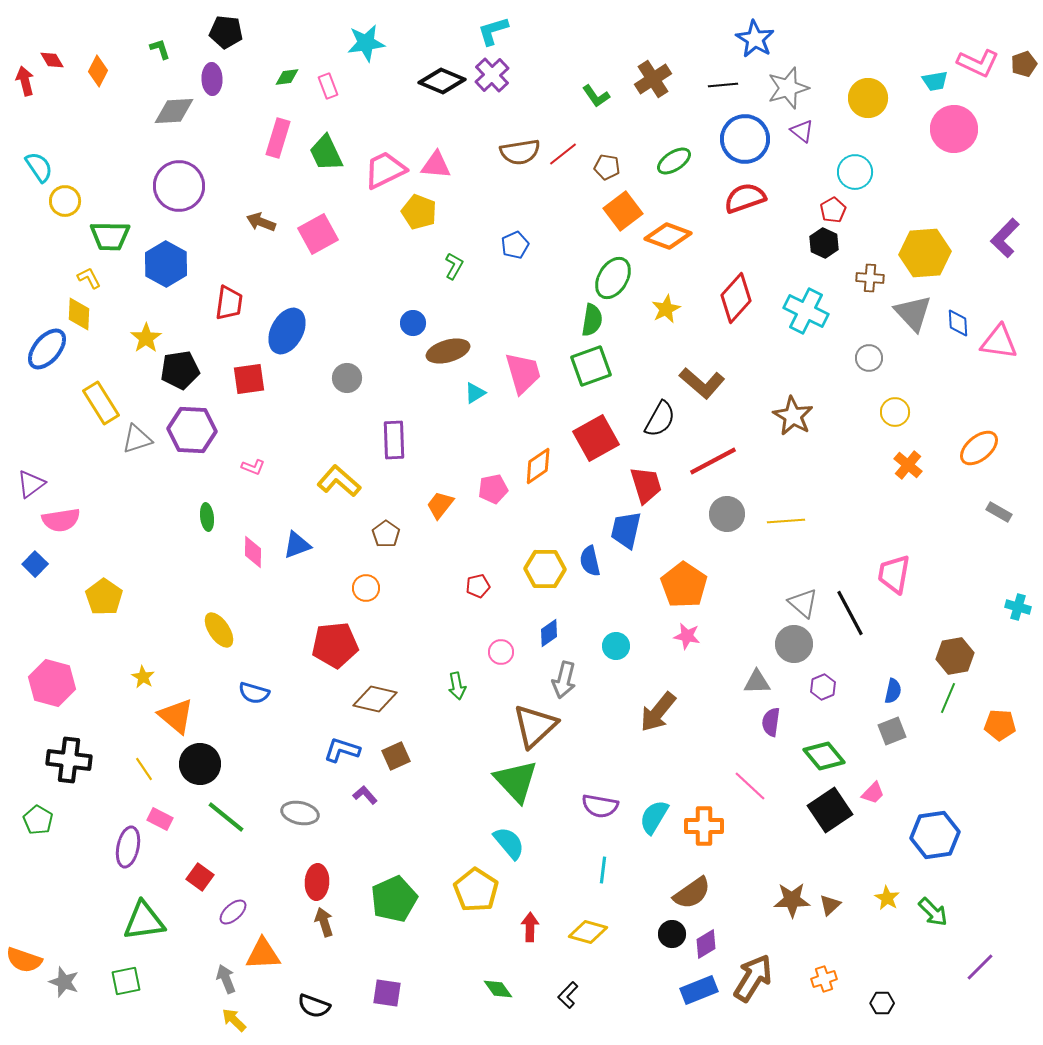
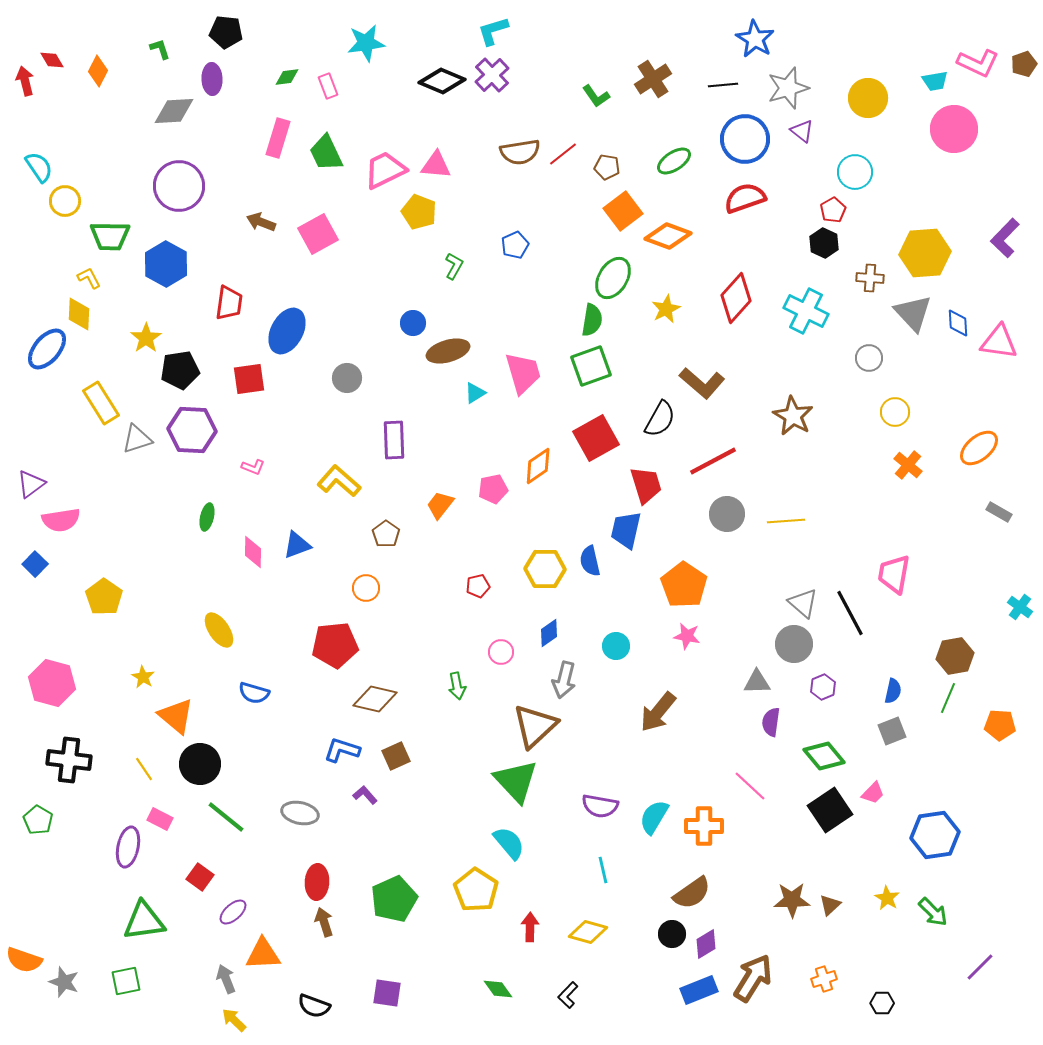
green ellipse at (207, 517): rotated 20 degrees clockwise
cyan cross at (1018, 607): moved 2 px right; rotated 20 degrees clockwise
cyan line at (603, 870): rotated 20 degrees counterclockwise
